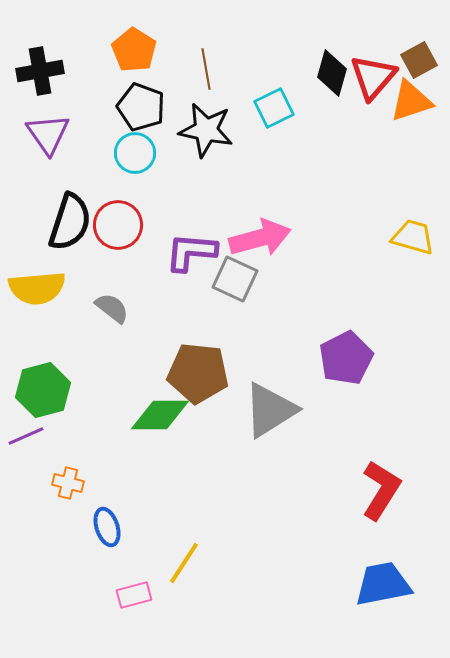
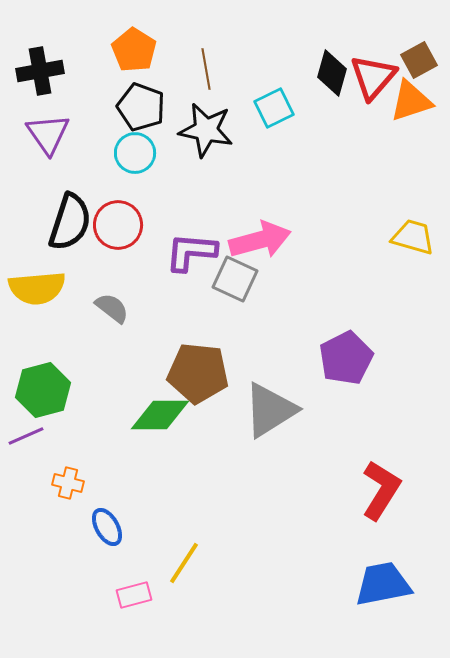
pink arrow: moved 2 px down
blue ellipse: rotated 12 degrees counterclockwise
